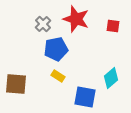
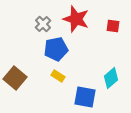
brown square: moved 1 px left, 6 px up; rotated 35 degrees clockwise
